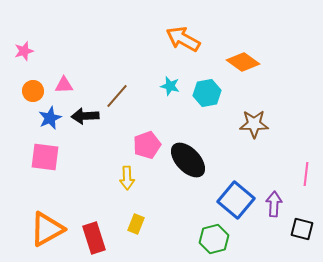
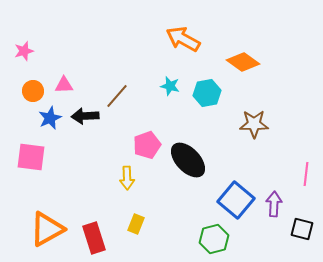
pink square: moved 14 px left
